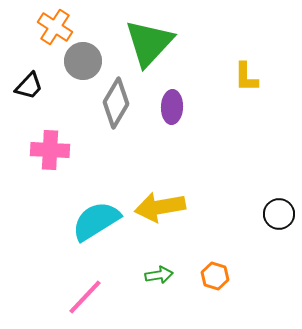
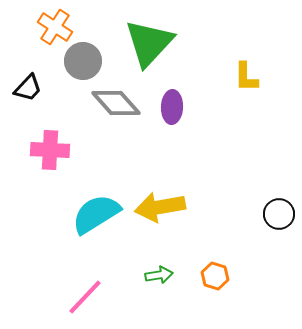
black trapezoid: moved 1 px left, 2 px down
gray diamond: rotated 72 degrees counterclockwise
cyan semicircle: moved 7 px up
